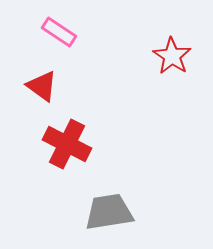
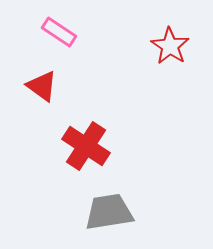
red star: moved 2 px left, 10 px up
red cross: moved 19 px right, 2 px down; rotated 6 degrees clockwise
